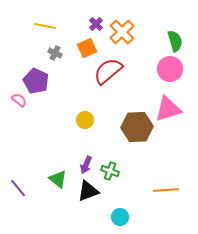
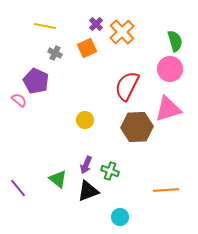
red semicircle: moved 19 px right, 15 px down; rotated 24 degrees counterclockwise
